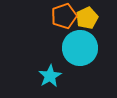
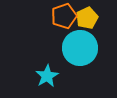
cyan star: moved 3 px left
